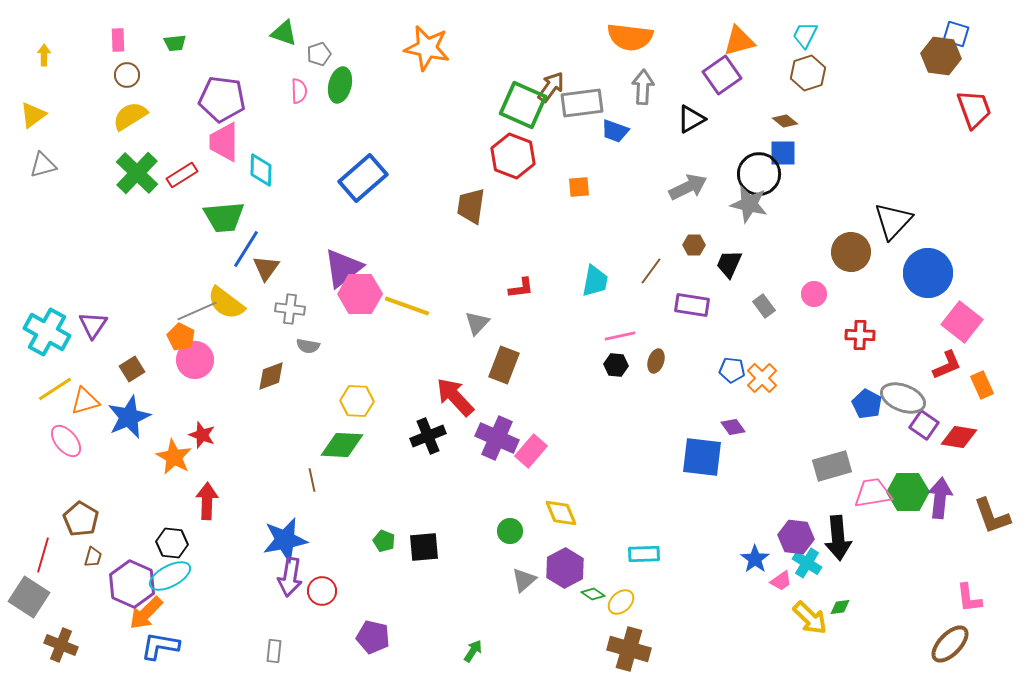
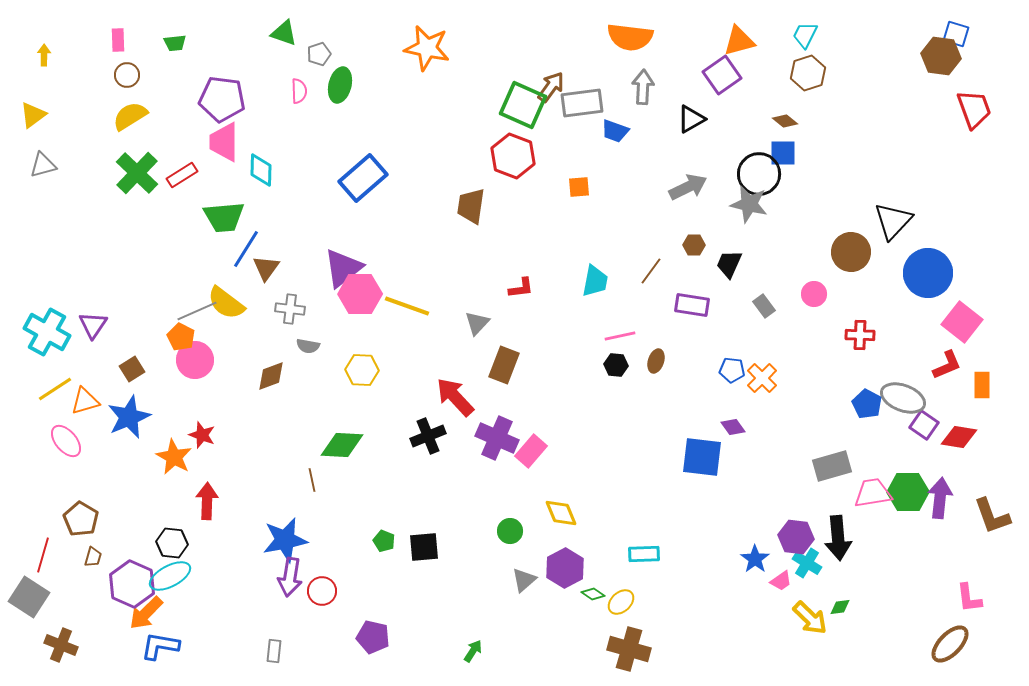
orange rectangle at (982, 385): rotated 24 degrees clockwise
yellow hexagon at (357, 401): moved 5 px right, 31 px up
